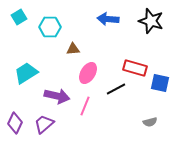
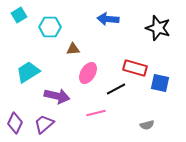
cyan square: moved 2 px up
black star: moved 7 px right, 7 px down
cyan trapezoid: moved 2 px right, 1 px up
pink line: moved 11 px right, 7 px down; rotated 54 degrees clockwise
gray semicircle: moved 3 px left, 3 px down
